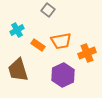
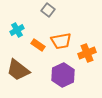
brown trapezoid: rotated 35 degrees counterclockwise
